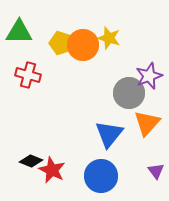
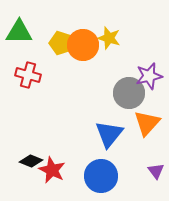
purple star: rotated 8 degrees clockwise
